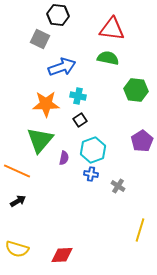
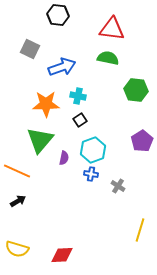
gray square: moved 10 px left, 10 px down
